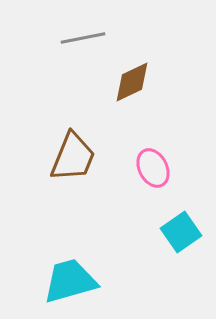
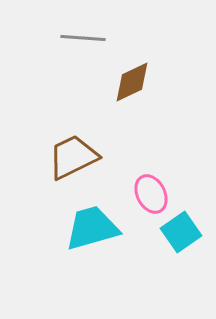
gray line: rotated 15 degrees clockwise
brown trapezoid: rotated 138 degrees counterclockwise
pink ellipse: moved 2 px left, 26 px down
cyan trapezoid: moved 22 px right, 53 px up
